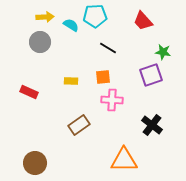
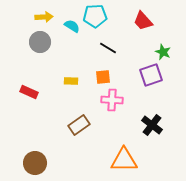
yellow arrow: moved 1 px left
cyan semicircle: moved 1 px right, 1 px down
green star: rotated 14 degrees clockwise
